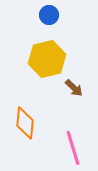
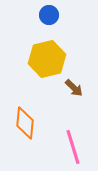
pink line: moved 1 px up
